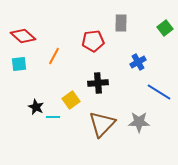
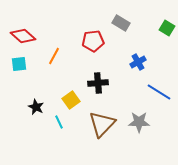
gray rectangle: rotated 60 degrees counterclockwise
green square: moved 2 px right; rotated 21 degrees counterclockwise
cyan line: moved 6 px right, 5 px down; rotated 64 degrees clockwise
